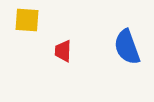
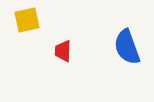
yellow square: rotated 16 degrees counterclockwise
